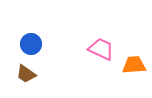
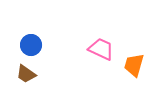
blue circle: moved 1 px down
orange trapezoid: rotated 70 degrees counterclockwise
